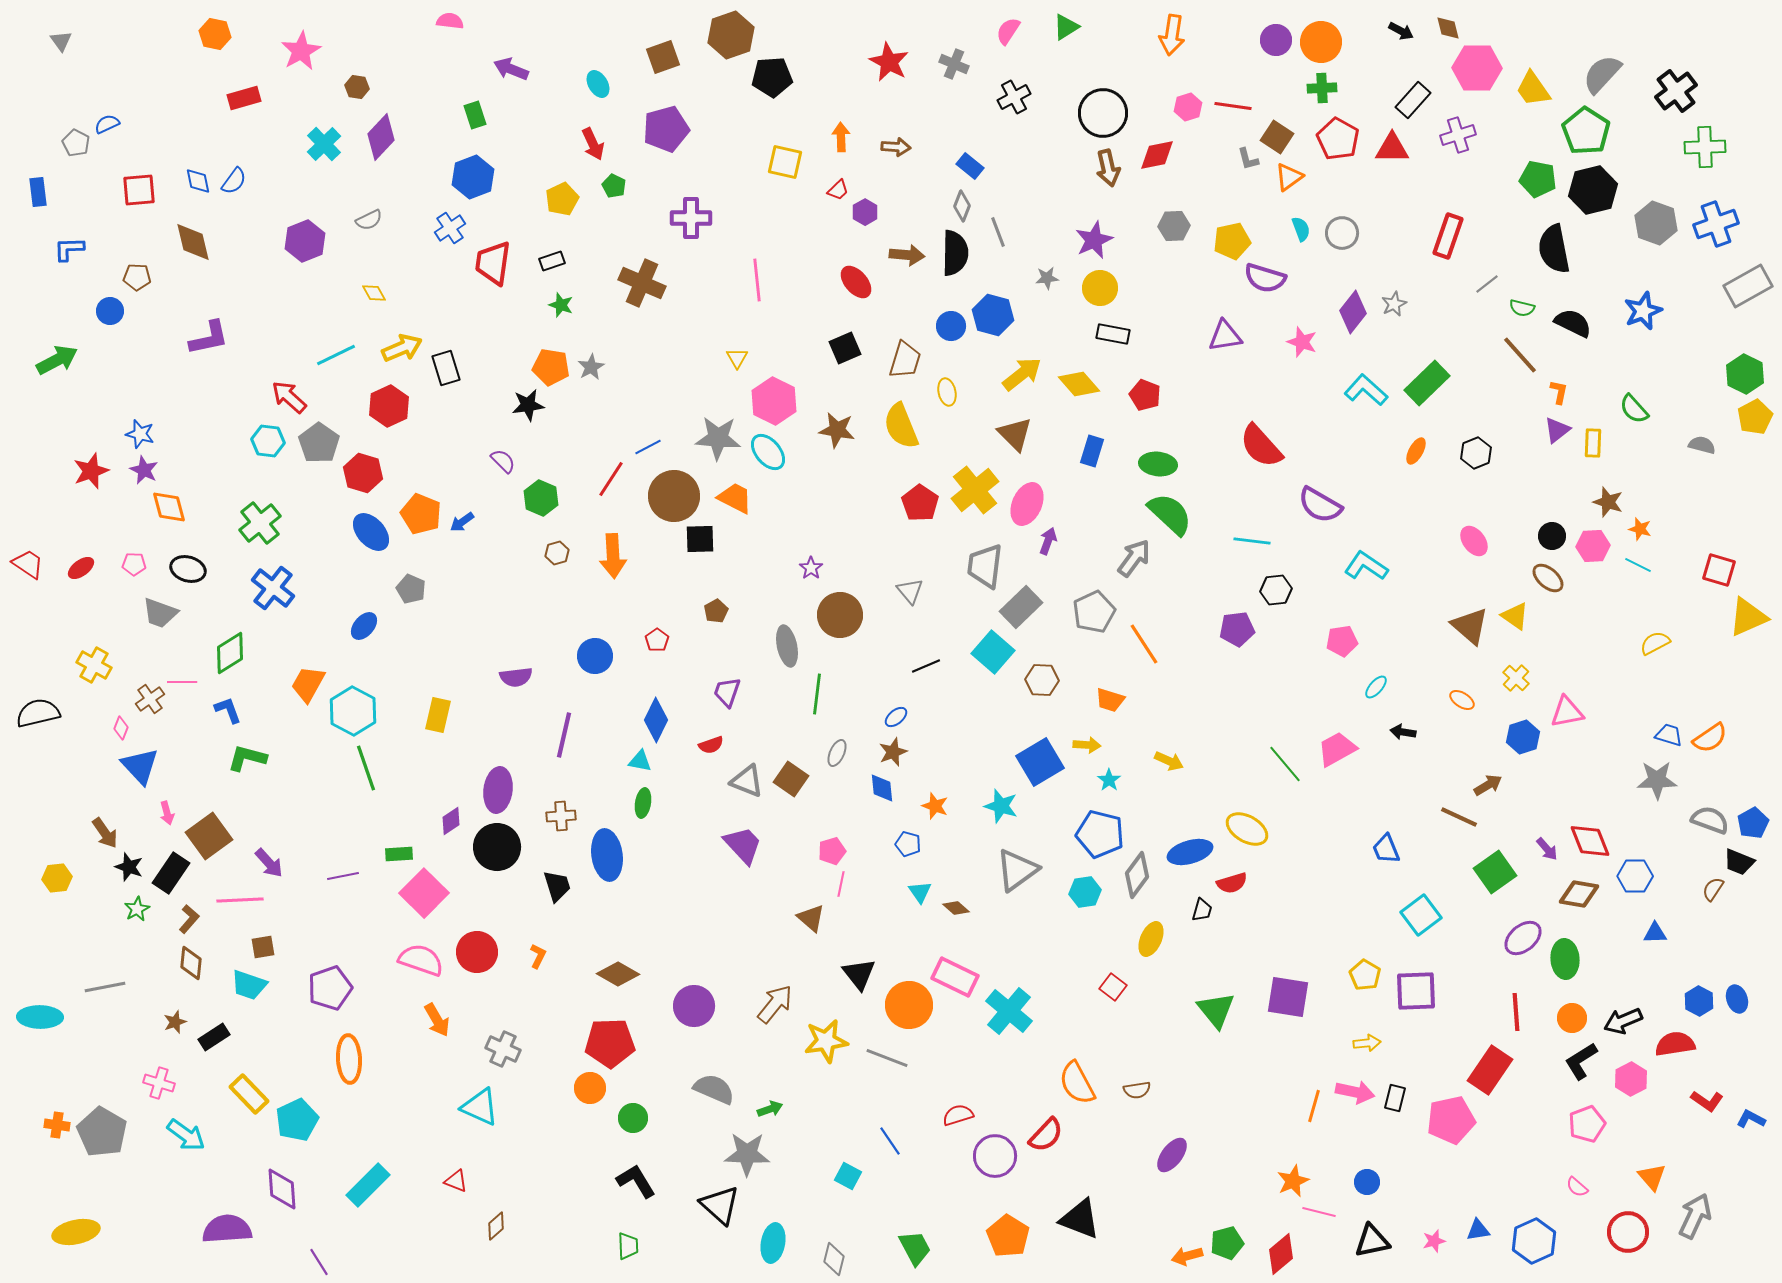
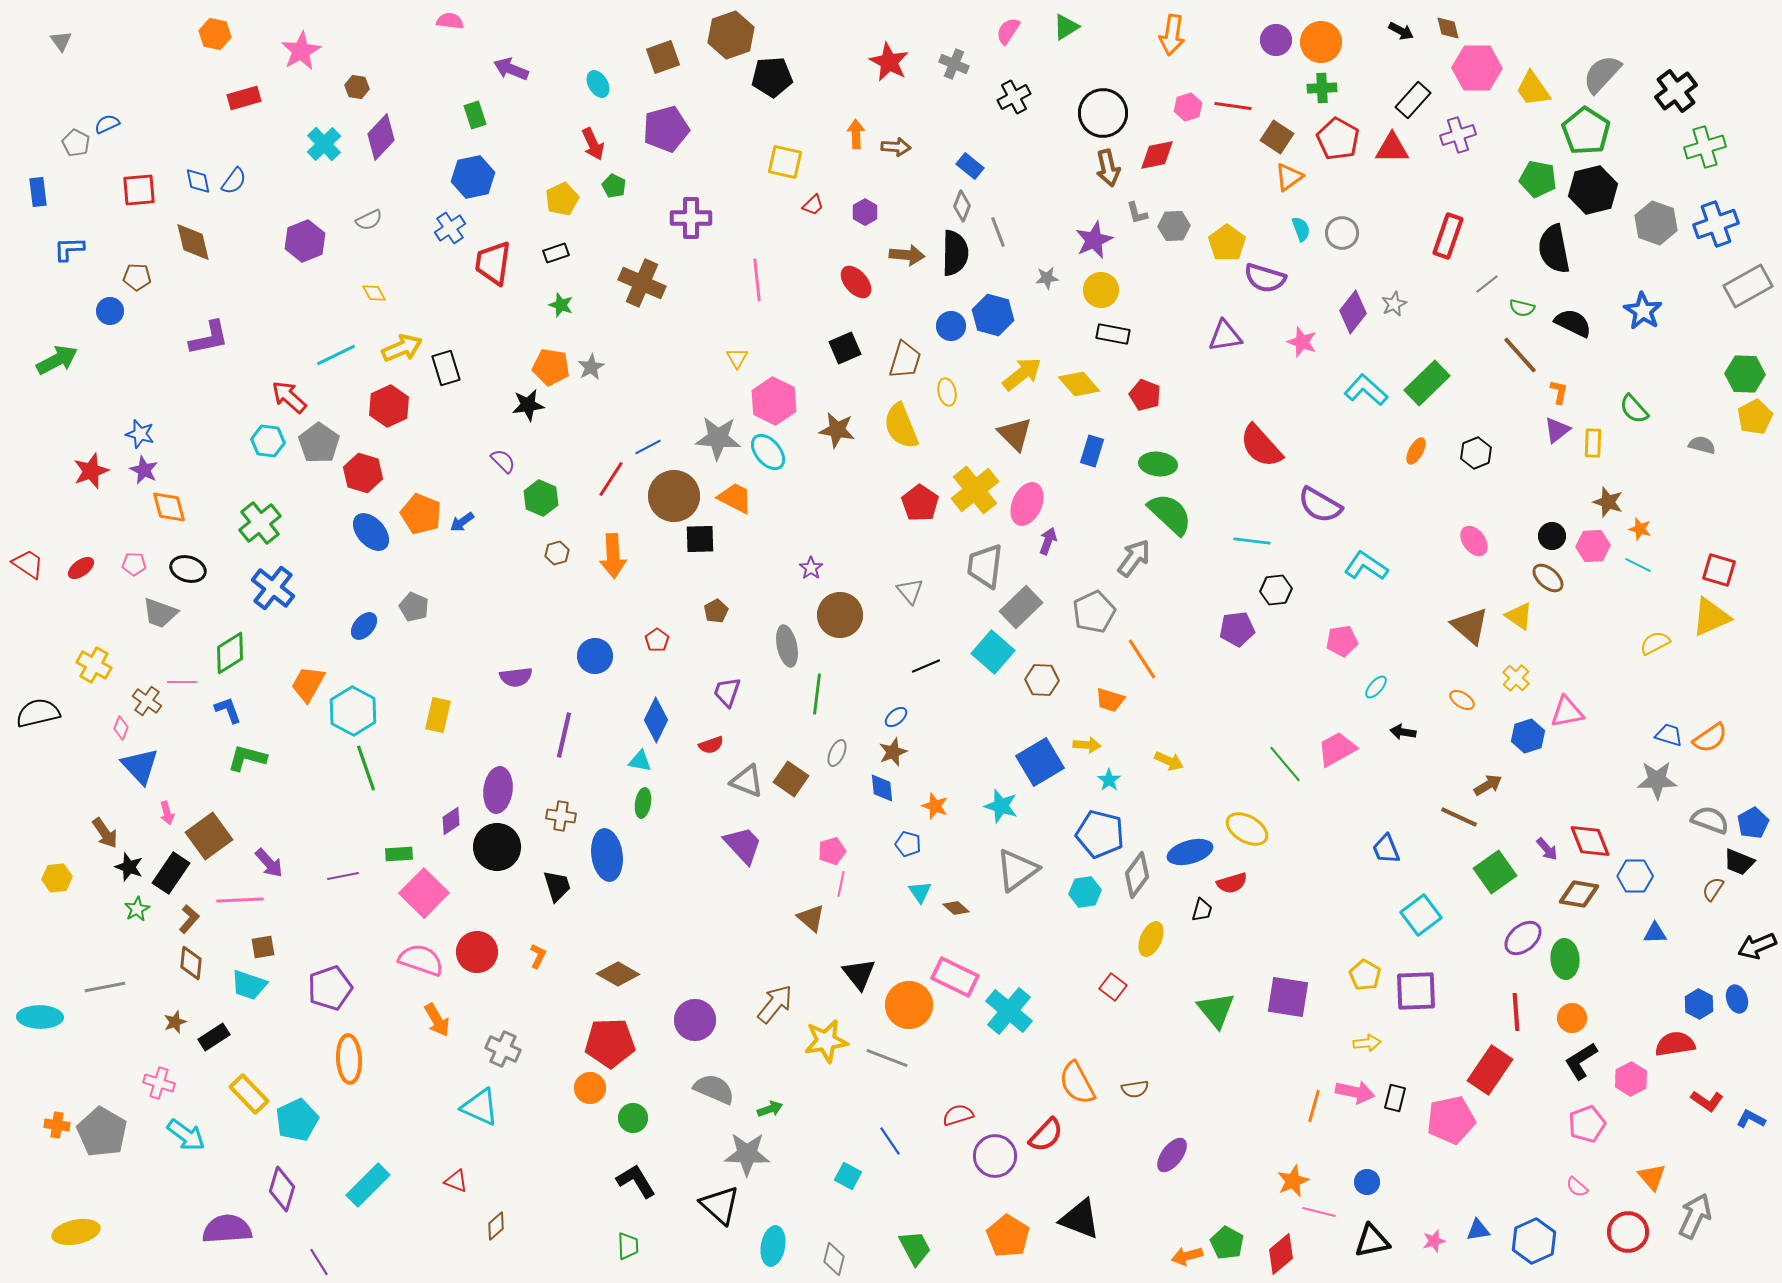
orange arrow at (841, 137): moved 15 px right, 3 px up
green cross at (1705, 147): rotated 15 degrees counterclockwise
gray L-shape at (1248, 159): moved 111 px left, 54 px down
blue hexagon at (473, 177): rotated 9 degrees clockwise
red trapezoid at (838, 190): moved 25 px left, 15 px down
yellow pentagon at (1232, 241): moved 5 px left, 2 px down; rotated 24 degrees counterclockwise
black rectangle at (552, 261): moved 4 px right, 8 px up
yellow circle at (1100, 288): moved 1 px right, 2 px down
blue star at (1643, 311): rotated 18 degrees counterclockwise
green hexagon at (1745, 374): rotated 24 degrees counterclockwise
gray pentagon at (411, 589): moved 3 px right, 18 px down
yellow triangle at (1515, 616): moved 4 px right
yellow triangle at (1748, 617): moved 37 px left
orange line at (1144, 644): moved 2 px left, 15 px down
brown cross at (150, 699): moved 3 px left, 2 px down; rotated 20 degrees counterclockwise
blue hexagon at (1523, 737): moved 5 px right, 1 px up
brown cross at (561, 816): rotated 12 degrees clockwise
blue hexagon at (1699, 1001): moved 3 px down
purple circle at (694, 1006): moved 1 px right, 14 px down
black arrow at (1623, 1021): moved 134 px right, 75 px up
brown semicircle at (1137, 1090): moved 2 px left, 1 px up
purple diamond at (282, 1189): rotated 21 degrees clockwise
cyan ellipse at (773, 1243): moved 3 px down
green pentagon at (1227, 1243): rotated 28 degrees counterclockwise
